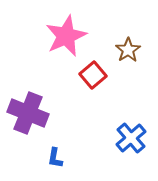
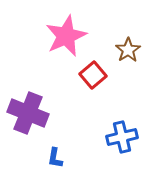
blue cross: moved 9 px left, 1 px up; rotated 28 degrees clockwise
